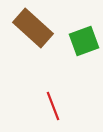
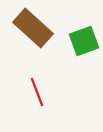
red line: moved 16 px left, 14 px up
